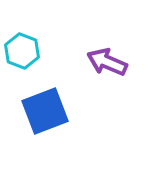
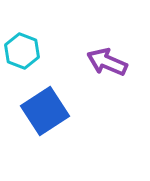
blue square: rotated 12 degrees counterclockwise
